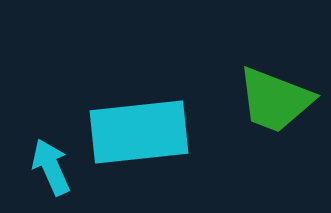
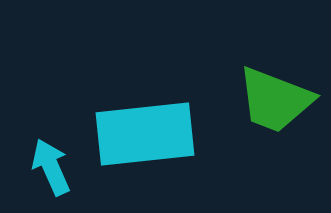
cyan rectangle: moved 6 px right, 2 px down
